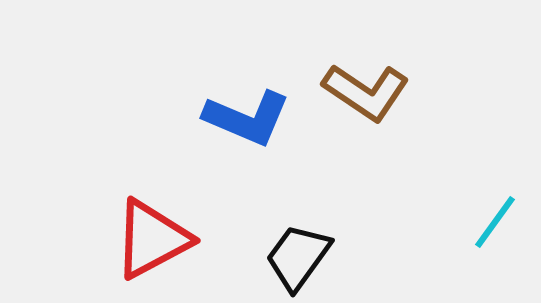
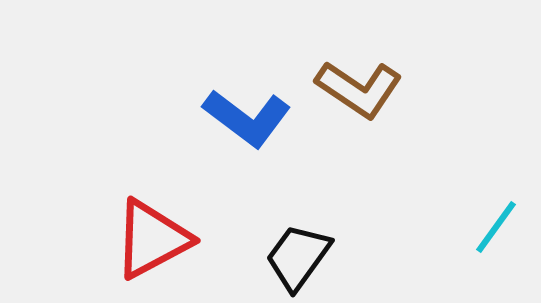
brown L-shape: moved 7 px left, 3 px up
blue L-shape: rotated 14 degrees clockwise
cyan line: moved 1 px right, 5 px down
